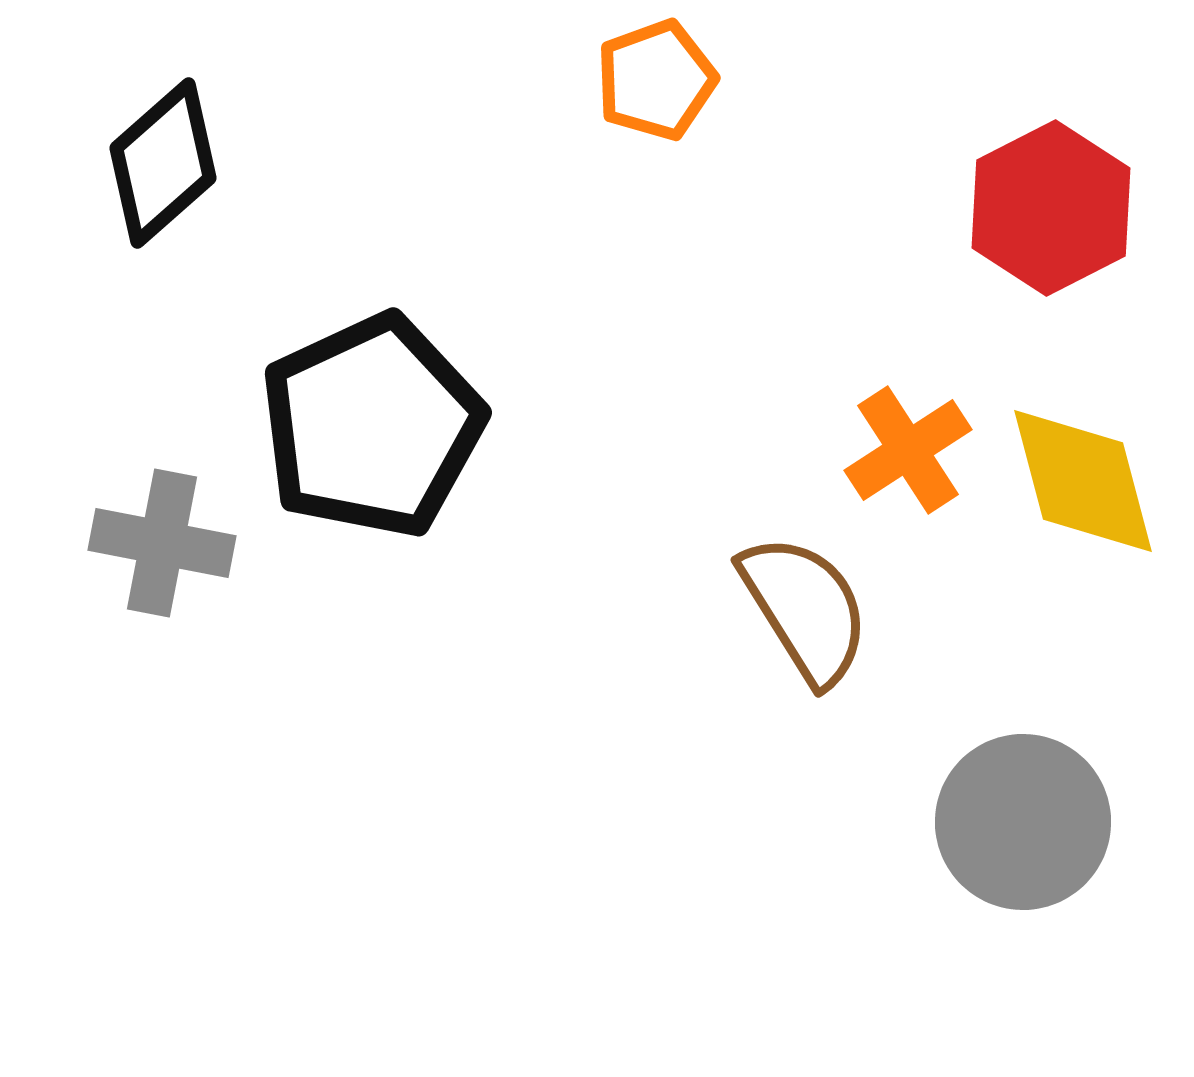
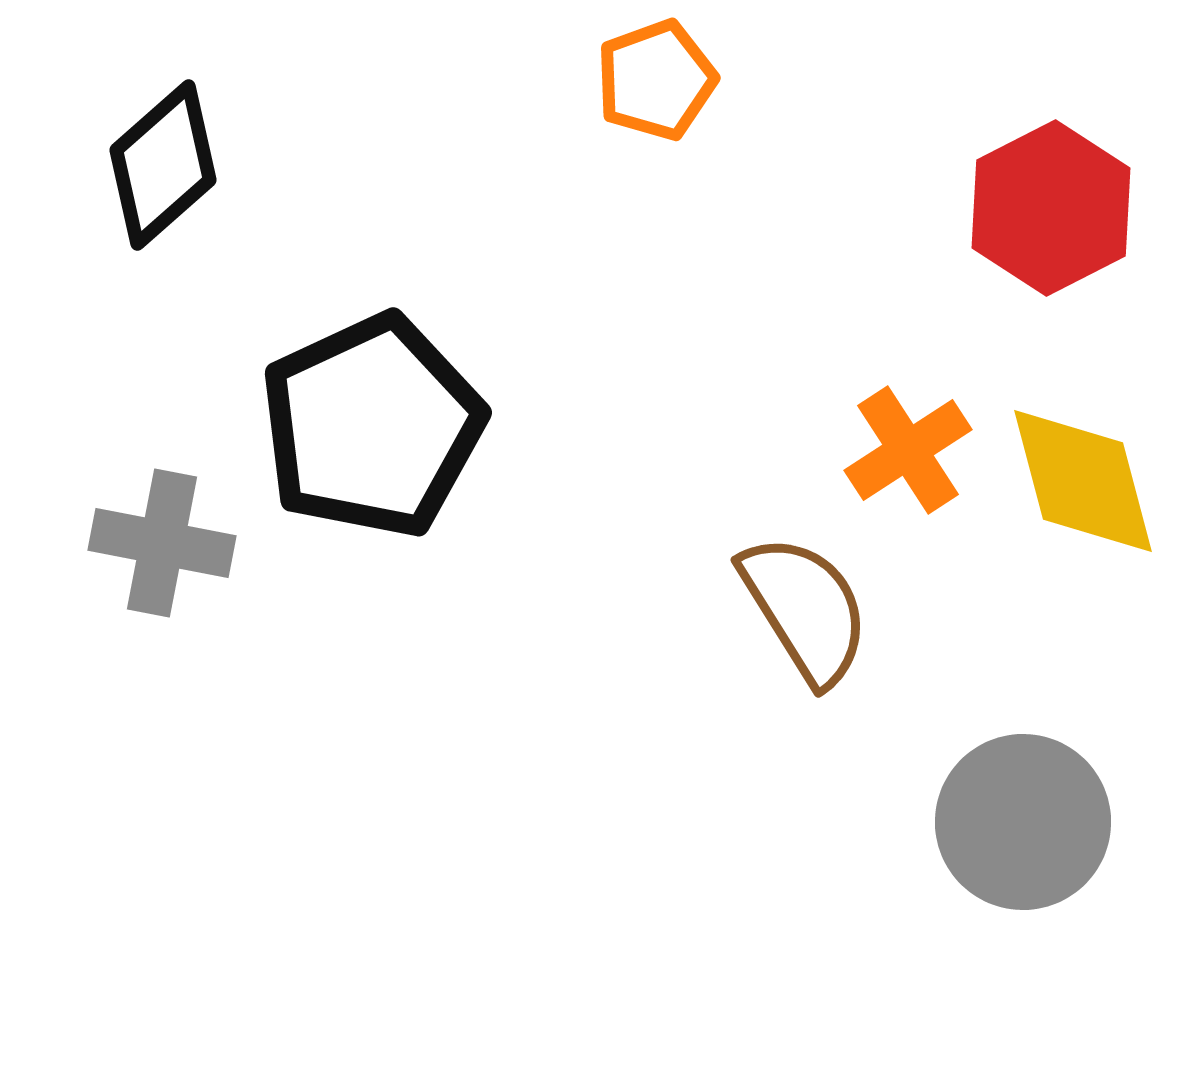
black diamond: moved 2 px down
